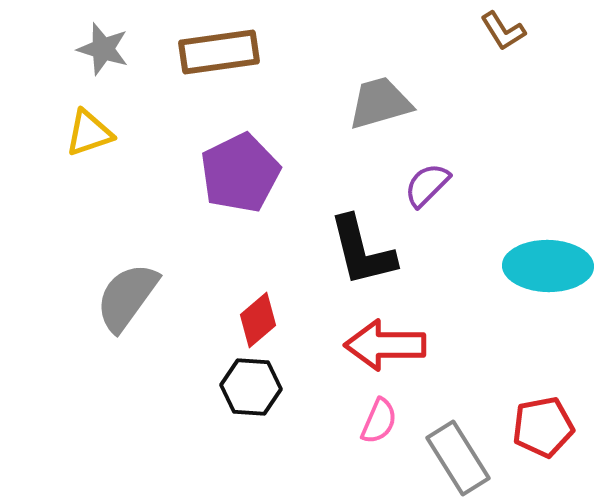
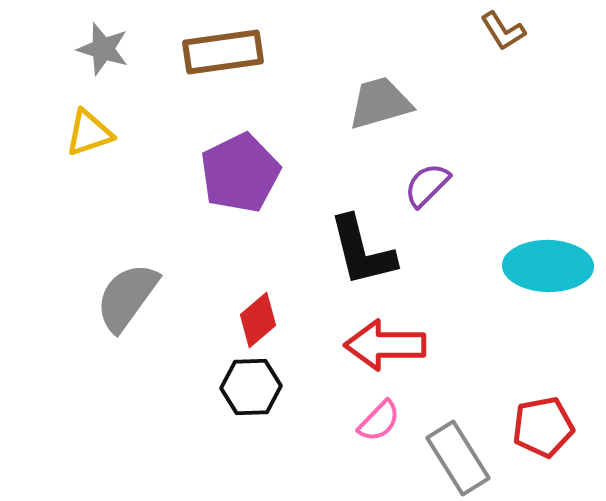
brown rectangle: moved 4 px right
black hexagon: rotated 6 degrees counterclockwise
pink semicircle: rotated 21 degrees clockwise
